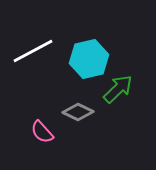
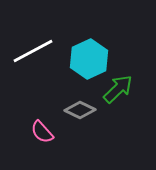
cyan hexagon: rotated 12 degrees counterclockwise
gray diamond: moved 2 px right, 2 px up
